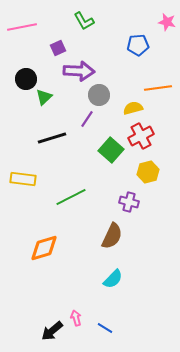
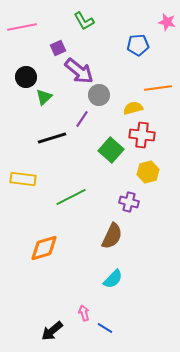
purple arrow: rotated 36 degrees clockwise
black circle: moved 2 px up
purple line: moved 5 px left
red cross: moved 1 px right, 1 px up; rotated 35 degrees clockwise
pink arrow: moved 8 px right, 5 px up
